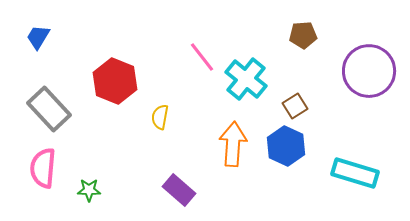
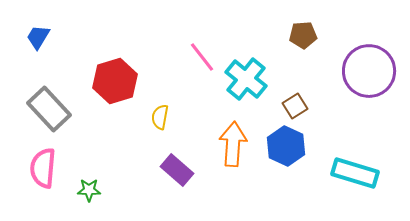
red hexagon: rotated 21 degrees clockwise
purple rectangle: moved 2 px left, 20 px up
